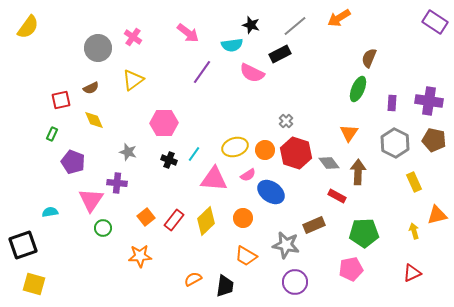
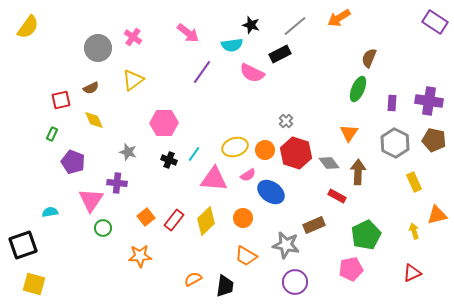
green pentagon at (364, 233): moved 2 px right, 2 px down; rotated 24 degrees counterclockwise
